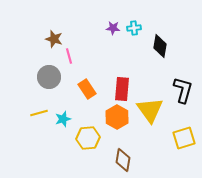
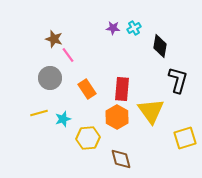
cyan cross: rotated 24 degrees counterclockwise
pink line: moved 1 px left, 1 px up; rotated 21 degrees counterclockwise
gray circle: moved 1 px right, 1 px down
black L-shape: moved 5 px left, 10 px up
yellow triangle: moved 1 px right, 1 px down
yellow square: moved 1 px right
brown diamond: moved 2 px left, 1 px up; rotated 25 degrees counterclockwise
